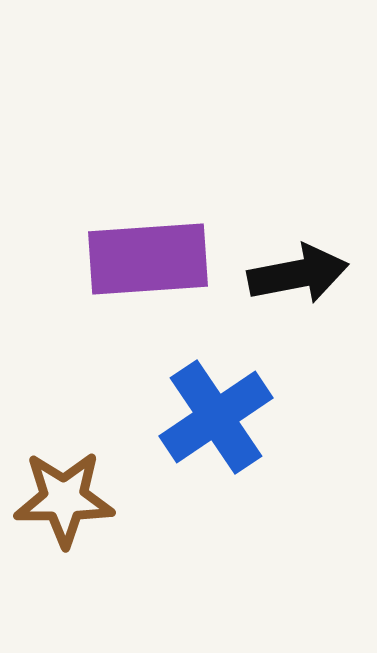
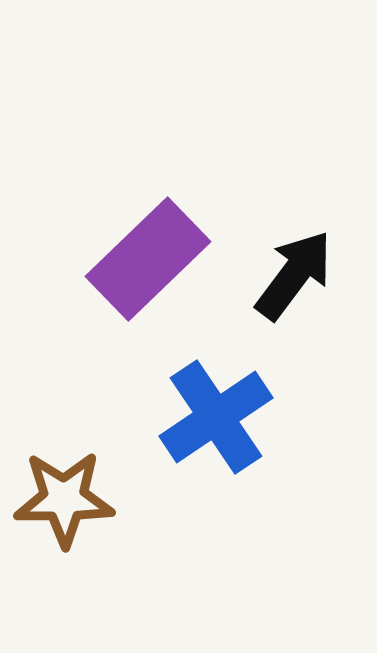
purple rectangle: rotated 40 degrees counterclockwise
black arrow: moved 4 px left, 1 px down; rotated 42 degrees counterclockwise
